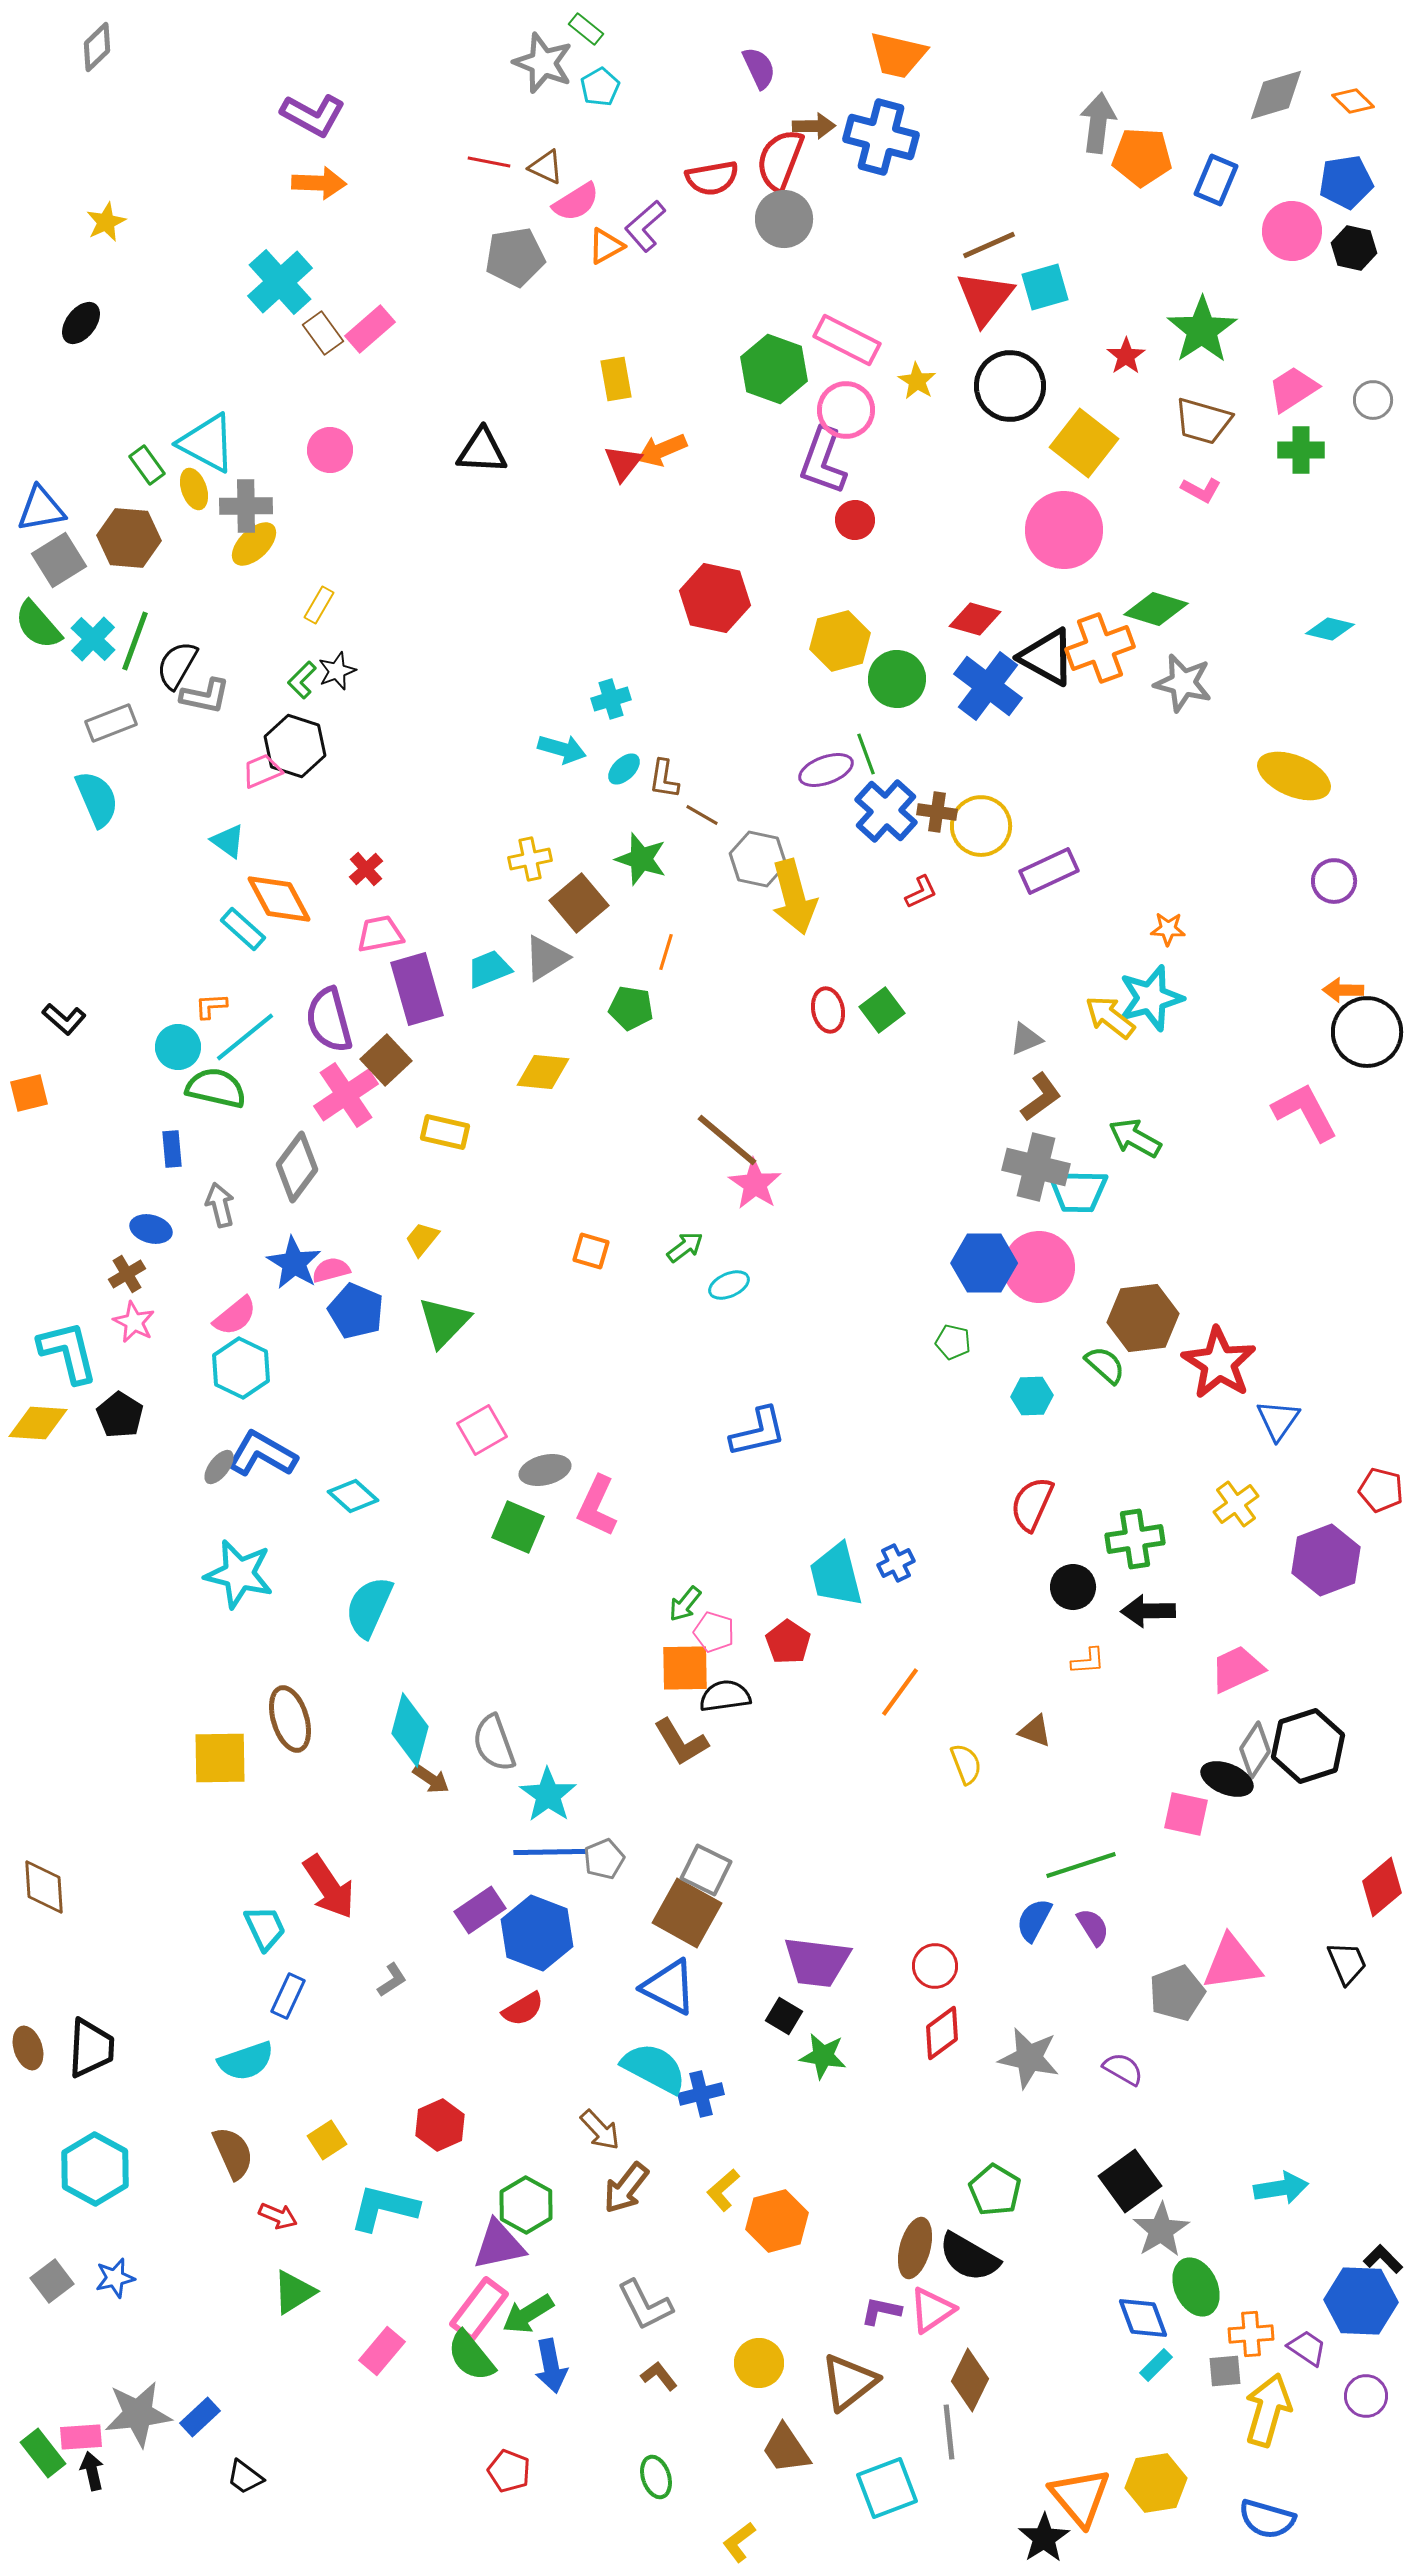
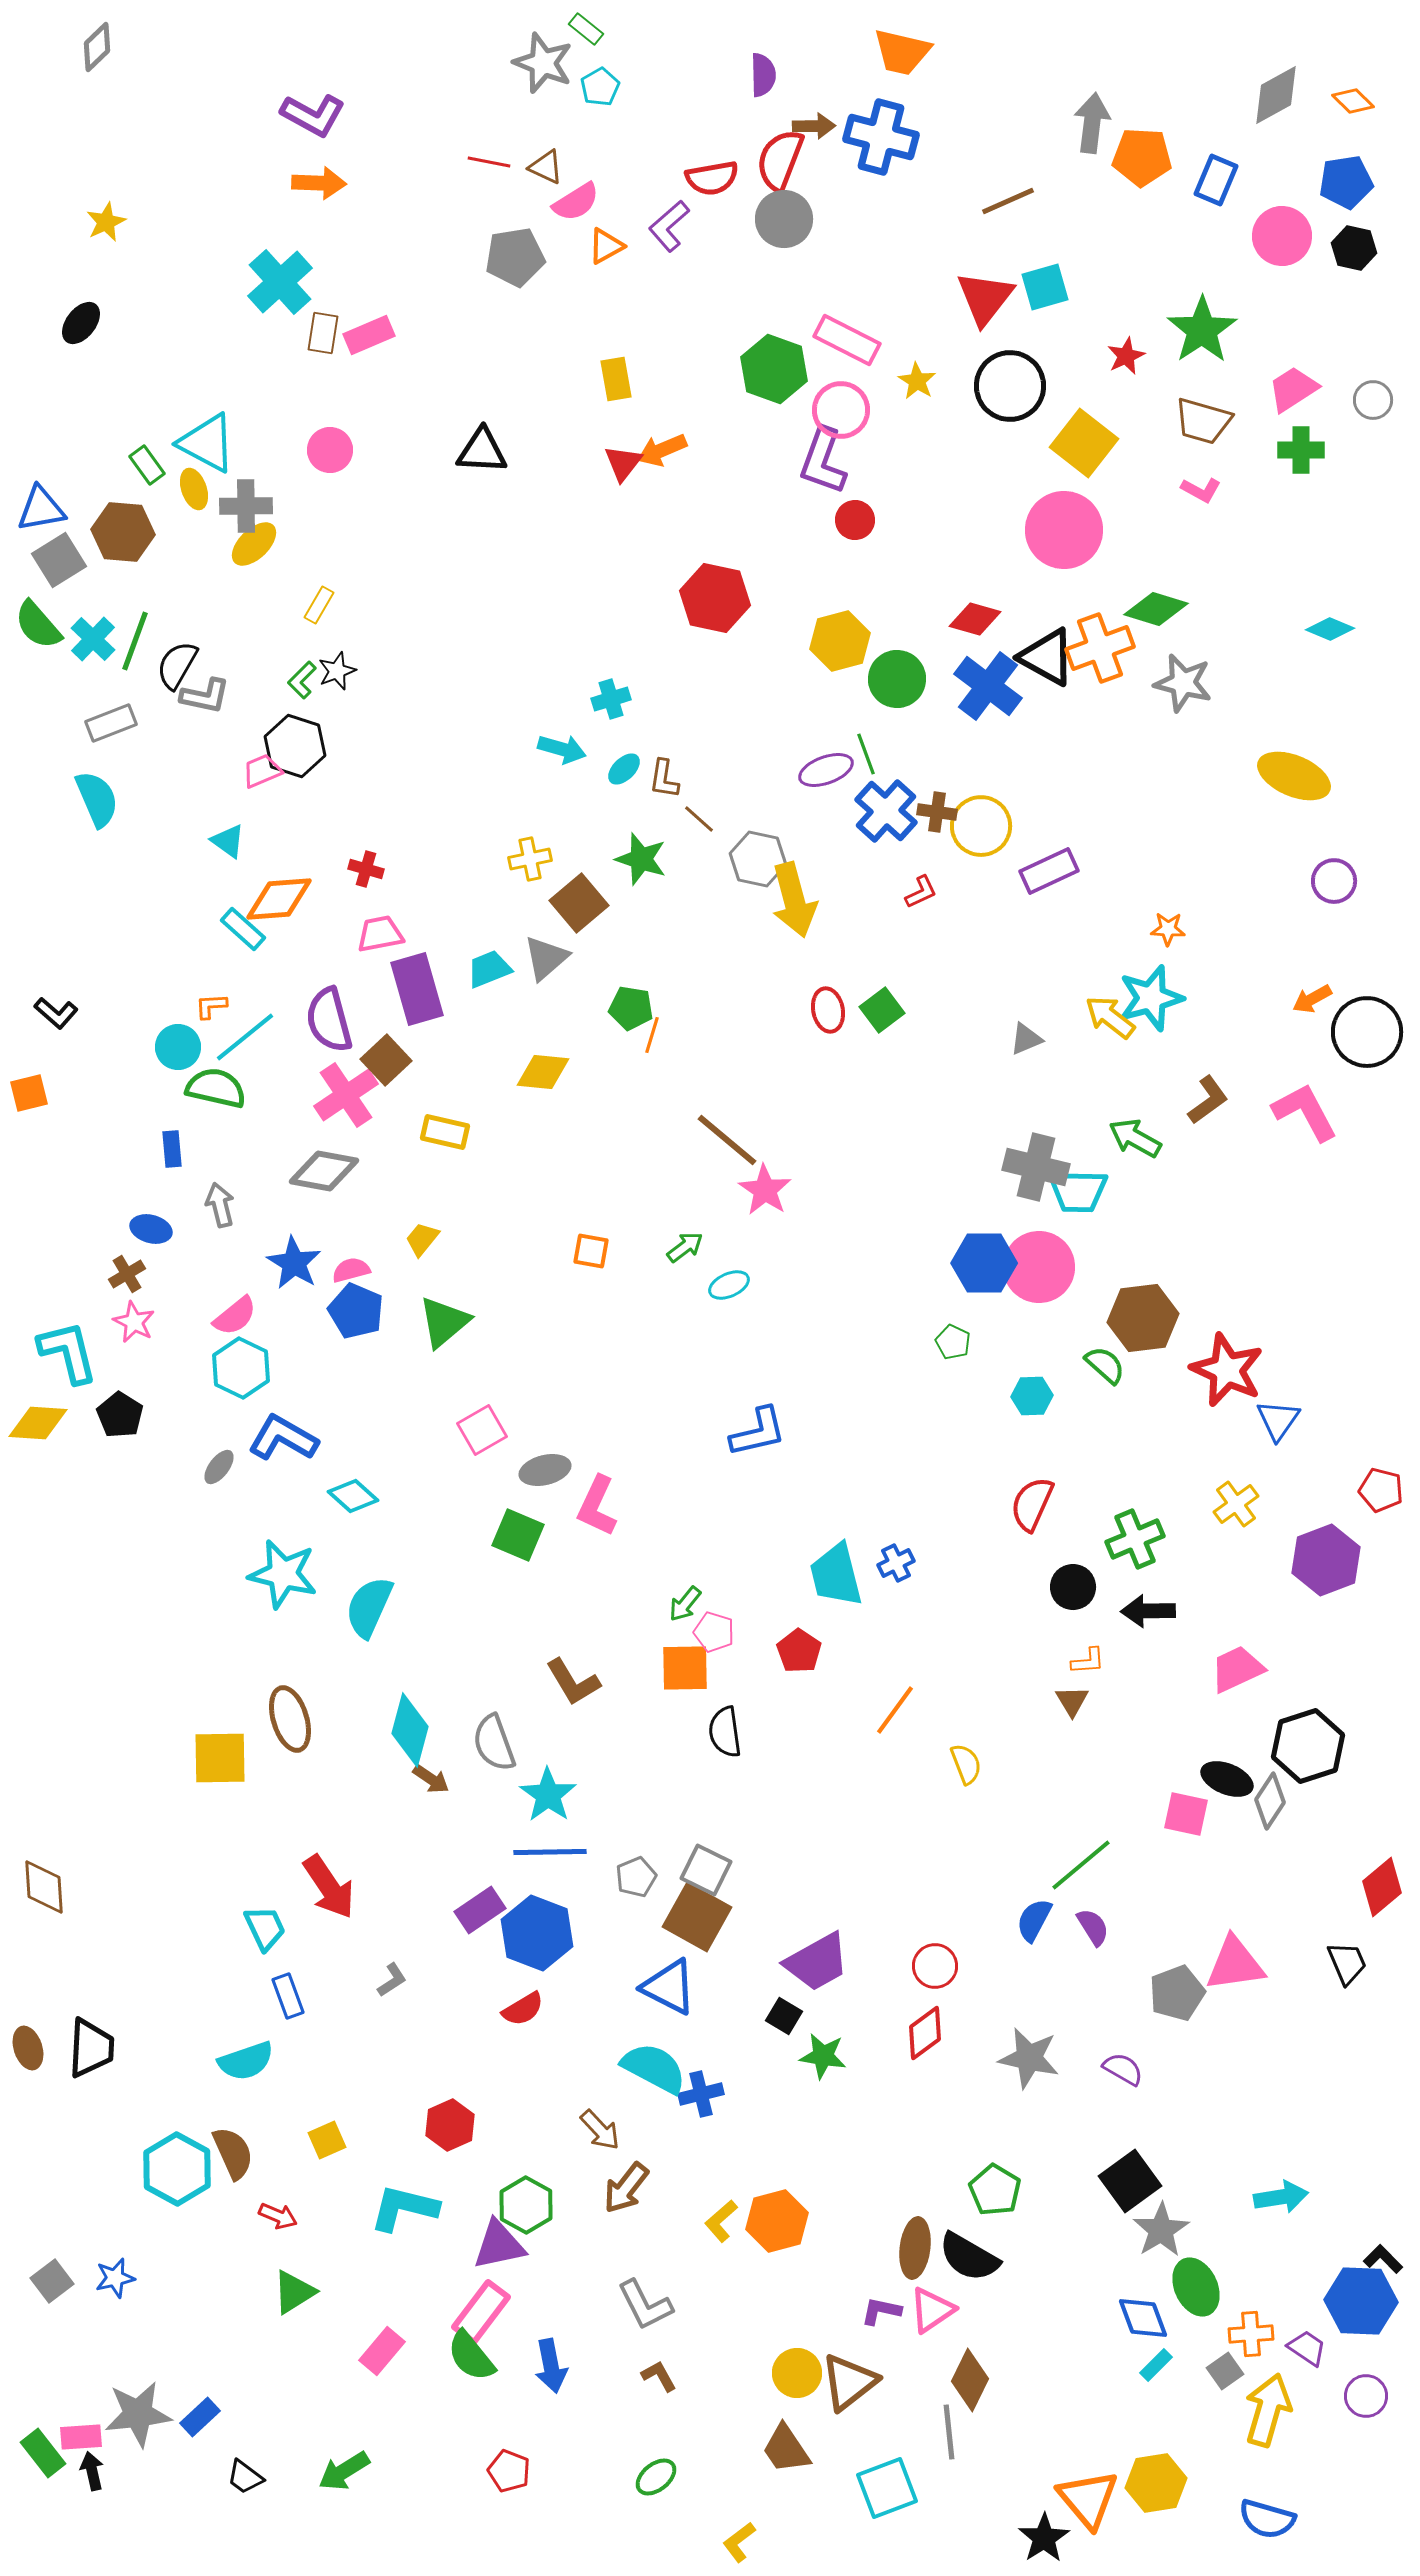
orange trapezoid at (898, 55): moved 4 px right, 3 px up
purple semicircle at (759, 68): moved 4 px right, 7 px down; rotated 24 degrees clockwise
gray diamond at (1276, 95): rotated 12 degrees counterclockwise
gray arrow at (1098, 123): moved 6 px left
purple L-shape at (645, 226): moved 24 px right
pink circle at (1292, 231): moved 10 px left, 5 px down
brown line at (989, 245): moved 19 px right, 44 px up
pink rectangle at (370, 329): moved 1 px left, 6 px down; rotated 18 degrees clockwise
brown rectangle at (323, 333): rotated 45 degrees clockwise
red star at (1126, 356): rotated 9 degrees clockwise
pink circle at (846, 410): moved 5 px left
brown hexagon at (129, 538): moved 6 px left, 6 px up
cyan diamond at (1330, 629): rotated 9 degrees clockwise
brown line at (702, 815): moved 3 px left, 4 px down; rotated 12 degrees clockwise
red cross at (366, 869): rotated 32 degrees counterclockwise
yellow arrow at (794, 897): moved 3 px down
orange diamond at (279, 899): rotated 66 degrees counterclockwise
orange line at (666, 952): moved 14 px left, 83 px down
gray triangle at (546, 958): rotated 9 degrees counterclockwise
orange arrow at (1343, 990): moved 31 px left, 9 px down; rotated 30 degrees counterclockwise
black L-shape at (64, 1019): moved 8 px left, 6 px up
brown L-shape at (1041, 1097): moved 167 px right, 3 px down
gray diamond at (297, 1167): moved 27 px right, 4 px down; rotated 64 degrees clockwise
pink star at (755, 1184): moved 10 px right, 6 px down
orange square at (591, 1251): rotated 6 degrees counterclockwise
pink semicircle at (331, 1270): moved 20 px right
green triangle at (444, 1322): rotated 6 degrees clockwise
green pentagon at (953, 1342): rotated 12 degrees clockwise
red star at (1219, 1363): moved 8 px right, 7 px down; rotated 8 degrees counterclockwise
blue L-shape at (262, 1454): moved 21 px right, 16 px up
green square at (518, 1527): moved 8 px down
green cross at (1135, 1539): rotated 14 degrees counterclockwise
cyan star at (239, 1574): moved 44 px right
red pentagon at (788, 1642): moved 11 px right, 9 px down
orange line at (900, 1692): moved 5 px left, 18 px down
black semicircle at (725, 1696): moved 36 px down; rotated 90 degrees counterclockwise
brown triangle at (1035, 1731): moved 37 px right, 30 px up; rotated 39 degrees clockwise
brown L-shape at (681, 1742): moved 108 px left, 60 px up
gray diamond at (1255, 1750): moved 15 px right, 51 px down
gray pentagon at (604, 1859): moved 32 px right, 18 px down
green line at (1081, 1865): rotated 22 degrees counterclockwise
brown square at (687, 1913): moved 10 px right, 4 px down
purple trapezoid at (817, 1962): rotated 36 degrees counterclockwise
pink triangle at (1232, 1963): moved 3 px right, 1 px down
blue rectangle at (288, 1996): rotated 45 degrees counterclockwise
red diamond at (942, 2033): moved 17 px left
red hexagon at (440, 2125): moved 10 px right
yellow square at (327, 2140): rotated 9 degrees clockwise
cyan hexagon at (95, 2169): moved 82 px right
cyan arrow at (1281, 2188): moved 9 px down
yellow L-shape at (723, 2190): moved 2 px left, 31 px down
cyan L-shape at (384, 2208): moved 20 px right
brown ellipse at (915, 2248): rotated 8 degrees counterclockwise
pink rectangle at (479, 2309): moved 2 px right, 3 px down
green arrow at (528, 2314): moved 184 px left, 157 px down
yellow circle at (759, 2363): moved 38 px right, 10 px down
gray square at (1225, 2371): rotated 30 degrees counterclockwise
brown L-shape at (659, 2376): rotated 9 degrees clockwise
green ellipse at (656, 2477): rotated 69 degrees clockwise
orange triangle at (1080, 2497): moved 8 px right, 2 px down
